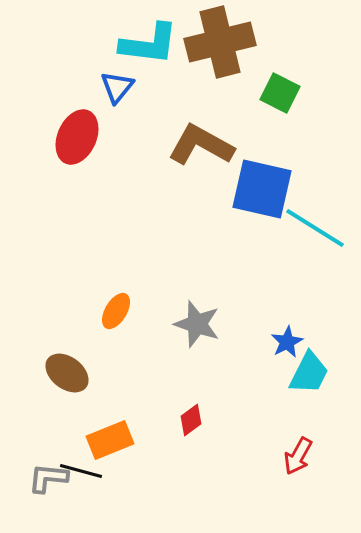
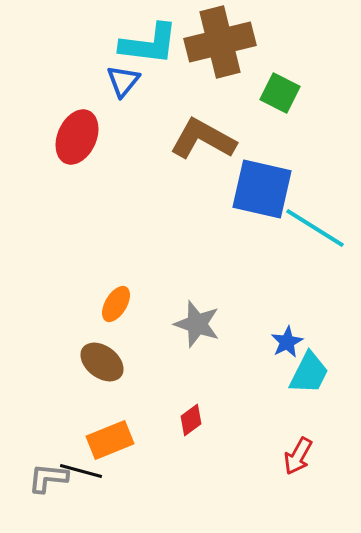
blue triangle: moved 6 px right, 6 px up
brown L-shape: moved 2 px right, 6 px up
orange ellipse: moved 7 px up
brown ellipse: moved 35 px right, 11 px up
